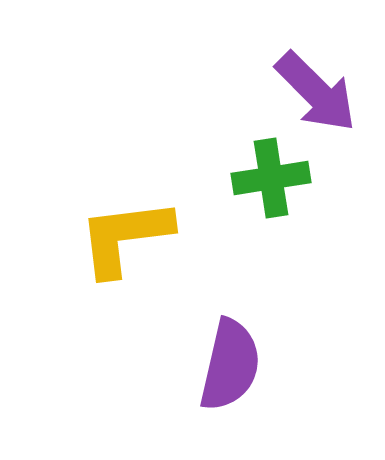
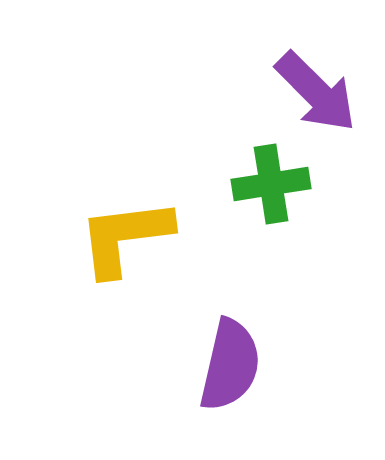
green cross: moved 6 px down
